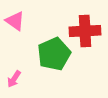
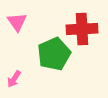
pink triangle: moved 2 px right, 1 px down; rotated 20 degrees clockwise
red cross: moved 3 px left, 2 px up
